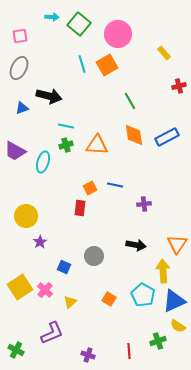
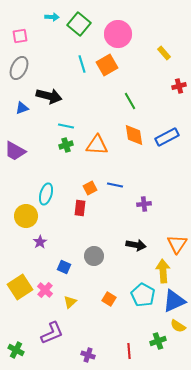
cyan ellipse at (43, 162): moved 3 px right, 32 px down
